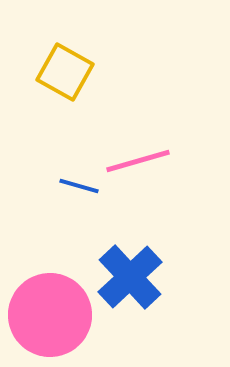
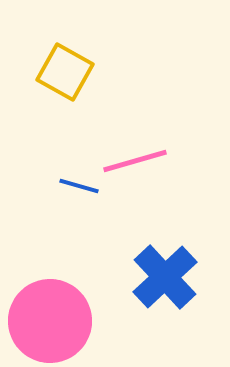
pink line: moved 3 px left
blue cross: moved 35 px right
pink circle: moved 6 px down
